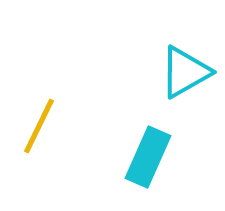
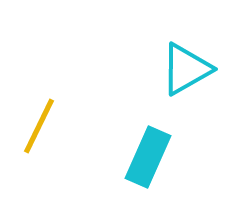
cyan triangle: moved 1 px right, 3 px up
